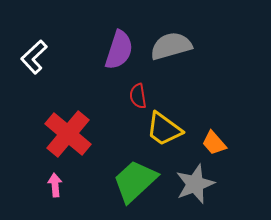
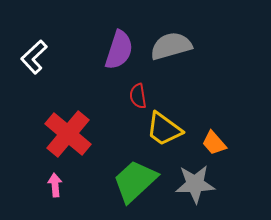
gray star: rotated 18 degrees clockwise
